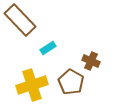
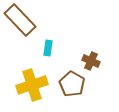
cyan rectangle: rotated 49 degrees counterclockwise
brown pentagon: moved 1 px right, 2 px down
